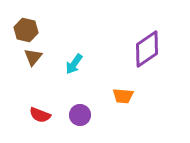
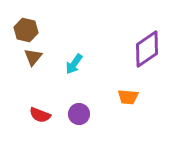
orange trapezoid: moved 5 px right, 1 px down
purple circle: moved 1 px left, 1 px up
